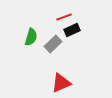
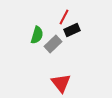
red line: rotated 42 degrees counterclockwise
green semicircle: moved 6 px right, 2 px up
red triangle: rotated 45 degrees counterclockwise
